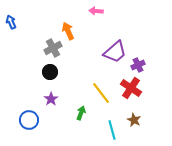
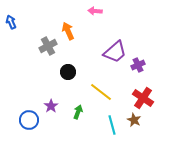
pink arrow: moved 1 px left
gray cross: moved 5 px left, 2 px up
black circle: moved 18 px right
red cross: moved 12 px right, 10 px down
yellow line: moved 1 px up; rotated 15 degrees counterclockwise
purple star: moved 7 px down
green arrow: moved 3 px left, 1 px up
cyan line: moved 5 px up
